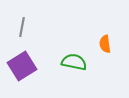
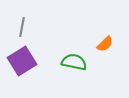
orange semicircle: rotated 126 degrees counterclockwise
purple square: moved 5 px up
